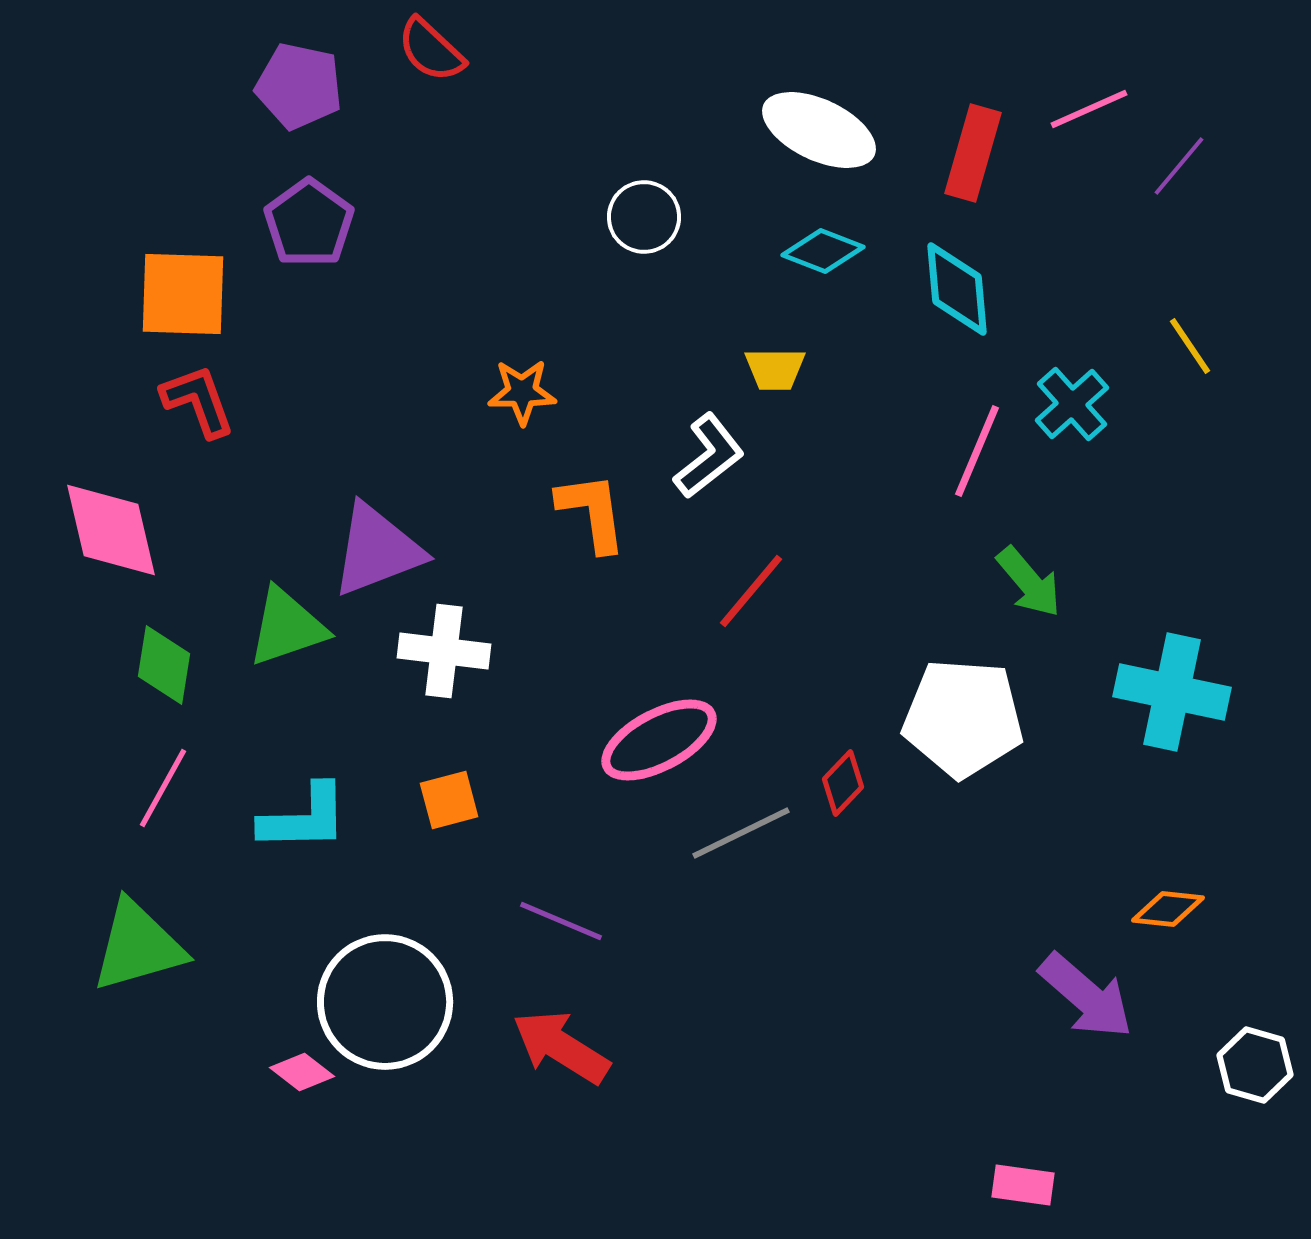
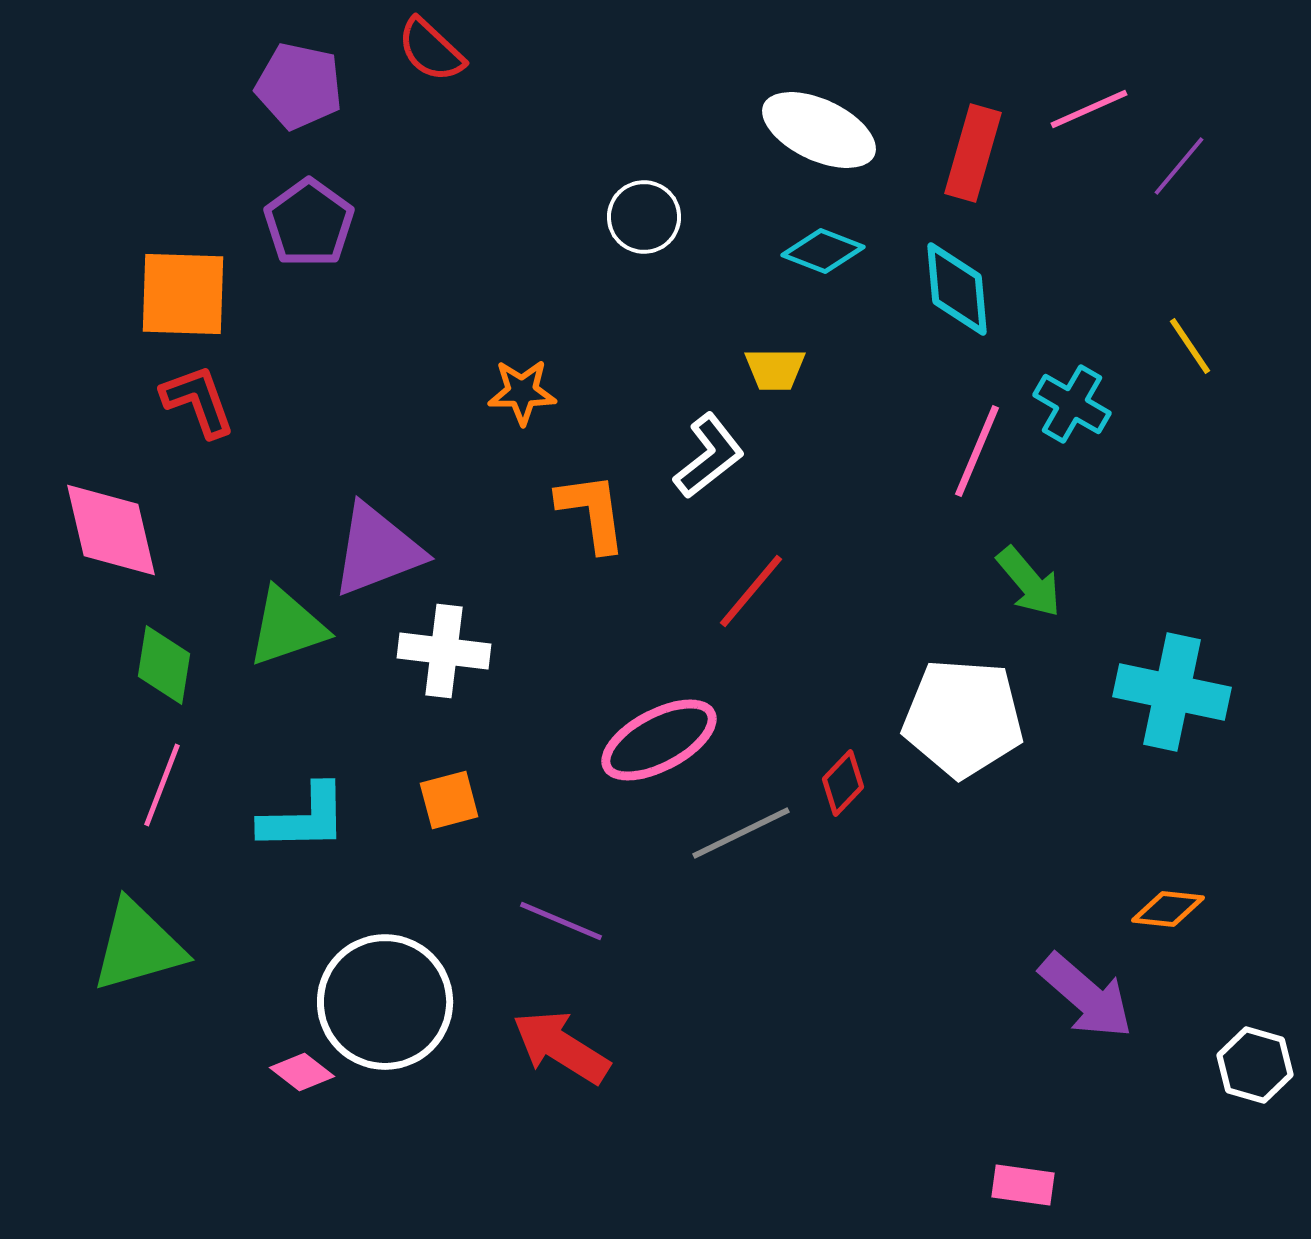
cyan cross at (1072, 404): rotated 18 degrees counterclockwise
pink line at (163, 788): moved 1 px left, 3 px up; rotated 8 degrees counterclockwise
